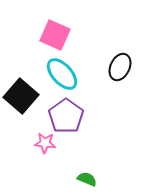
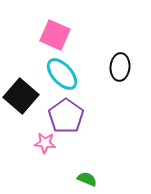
black ellipse: rotated 20 degrees counterclockwise
